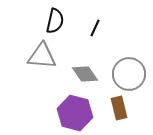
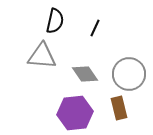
purple hexagon: rotated 20 degrees counterclockwise
